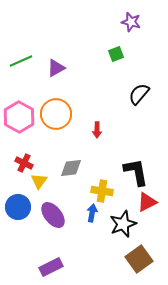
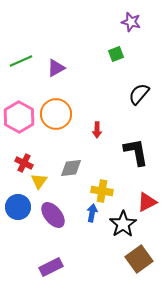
black L-shape: moved 20 px up
black star: rotated 12 degrees counterclockwise
